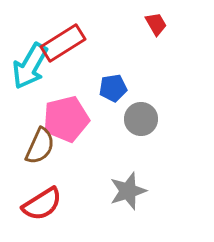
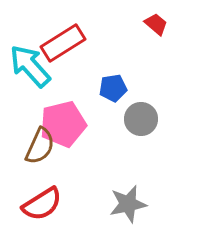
red trapezoid: rotated 20 degrees counterclockwise
cyan arrow: rotated 108 degrees clockwise
pink pentagon: moved 3 px left, 5 px down
gray star: moved 13 px down; rotated 6 degrees clockwise
